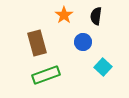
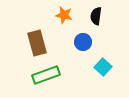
orange star: rotated 24 degrees counterclockwise
